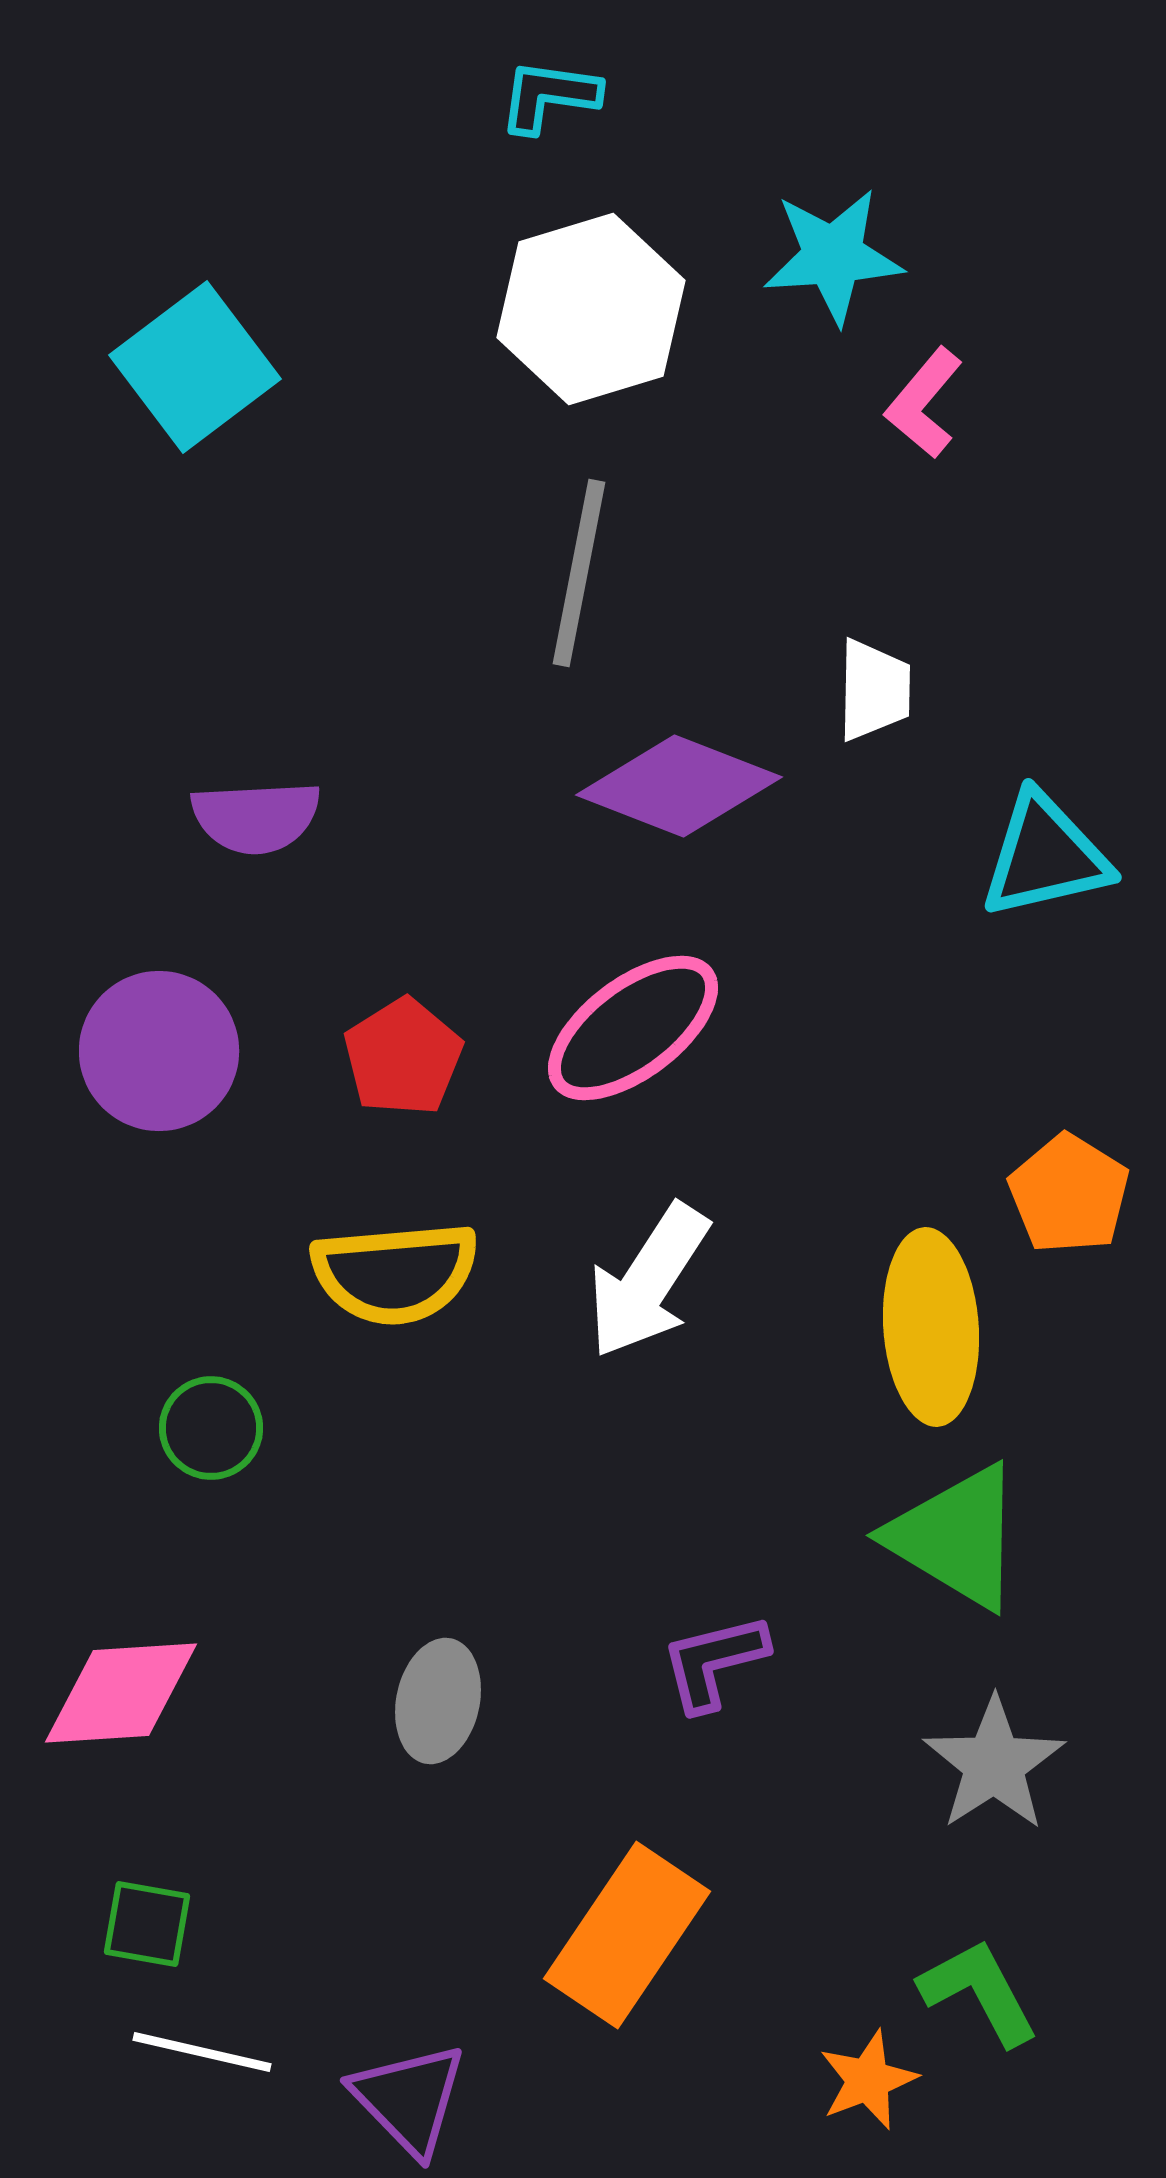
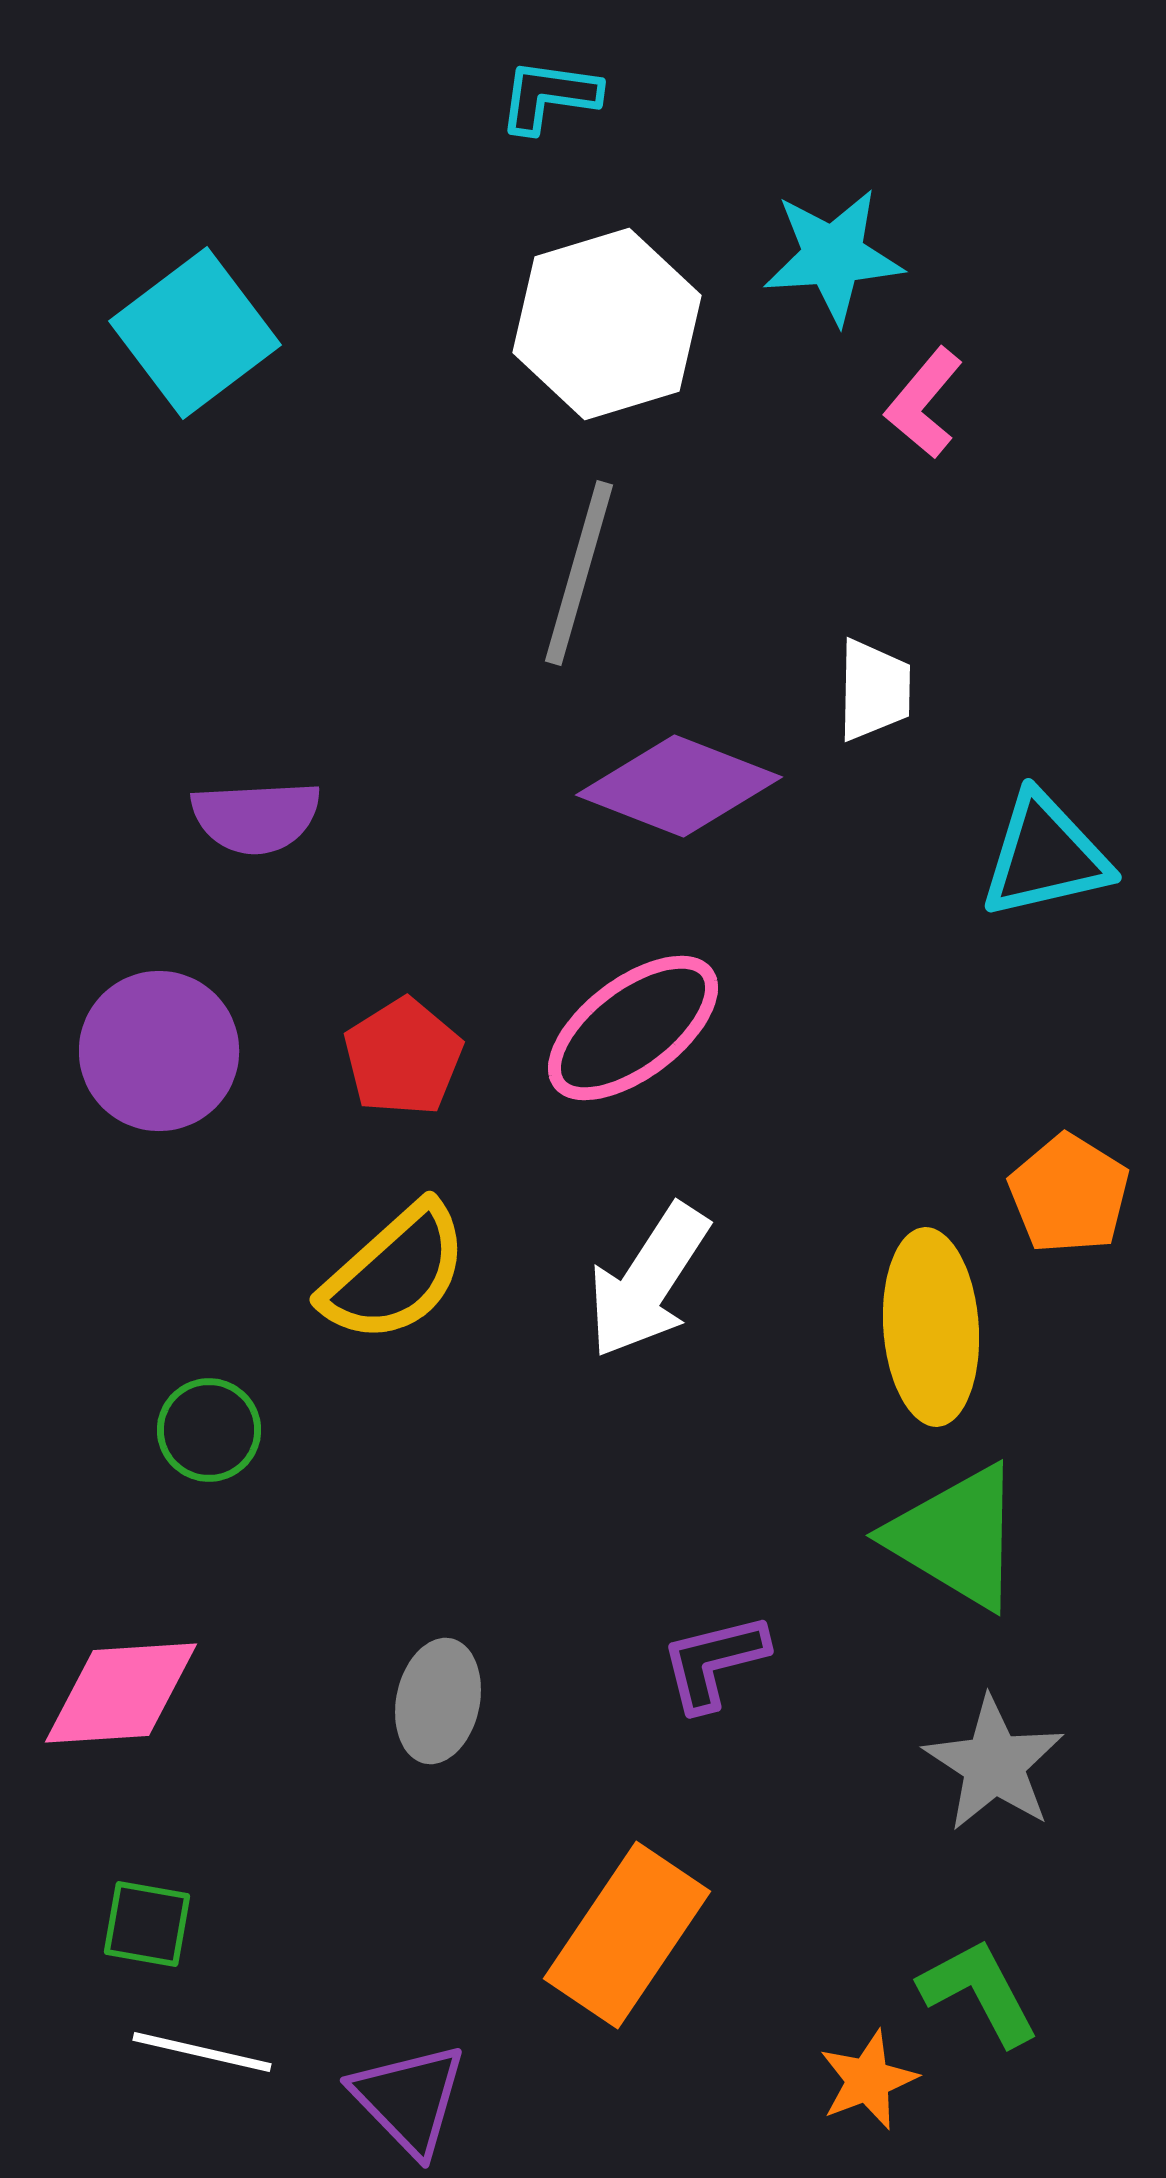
white hexagon: moved 16 px right, 15 px down
cyan square: moved 34 px up
gray line: rotated 5 degrees clockwise
yellow semicircle: rotated 37 degrees counterclockwise
green circle: moved 2 px left, 2 px down
gray star: rotated 6 degrees counterclockwise
